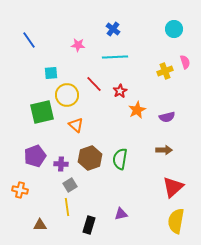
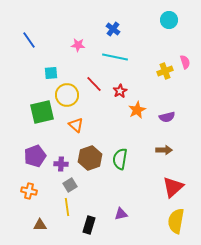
cyan circle: moved 5 px left, 9 px up
cyan line: rotated 15 degrees clockwise
orange cross: moved 9 px right, 1 px down
